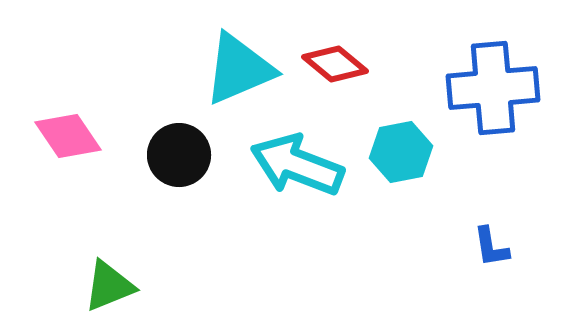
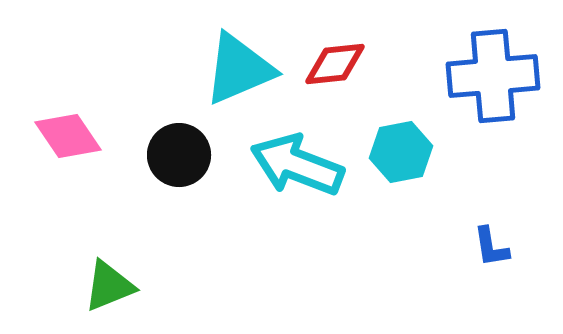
red diamond: rotated 46 degrees counterclockwise
blue cross: moved 12 px up
